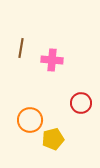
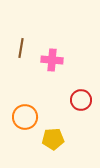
red circle: moved 3 px up
orange circle: moved 5 px left, 3 px up
yellow pentagon: rotated 10 degrees clockwise
